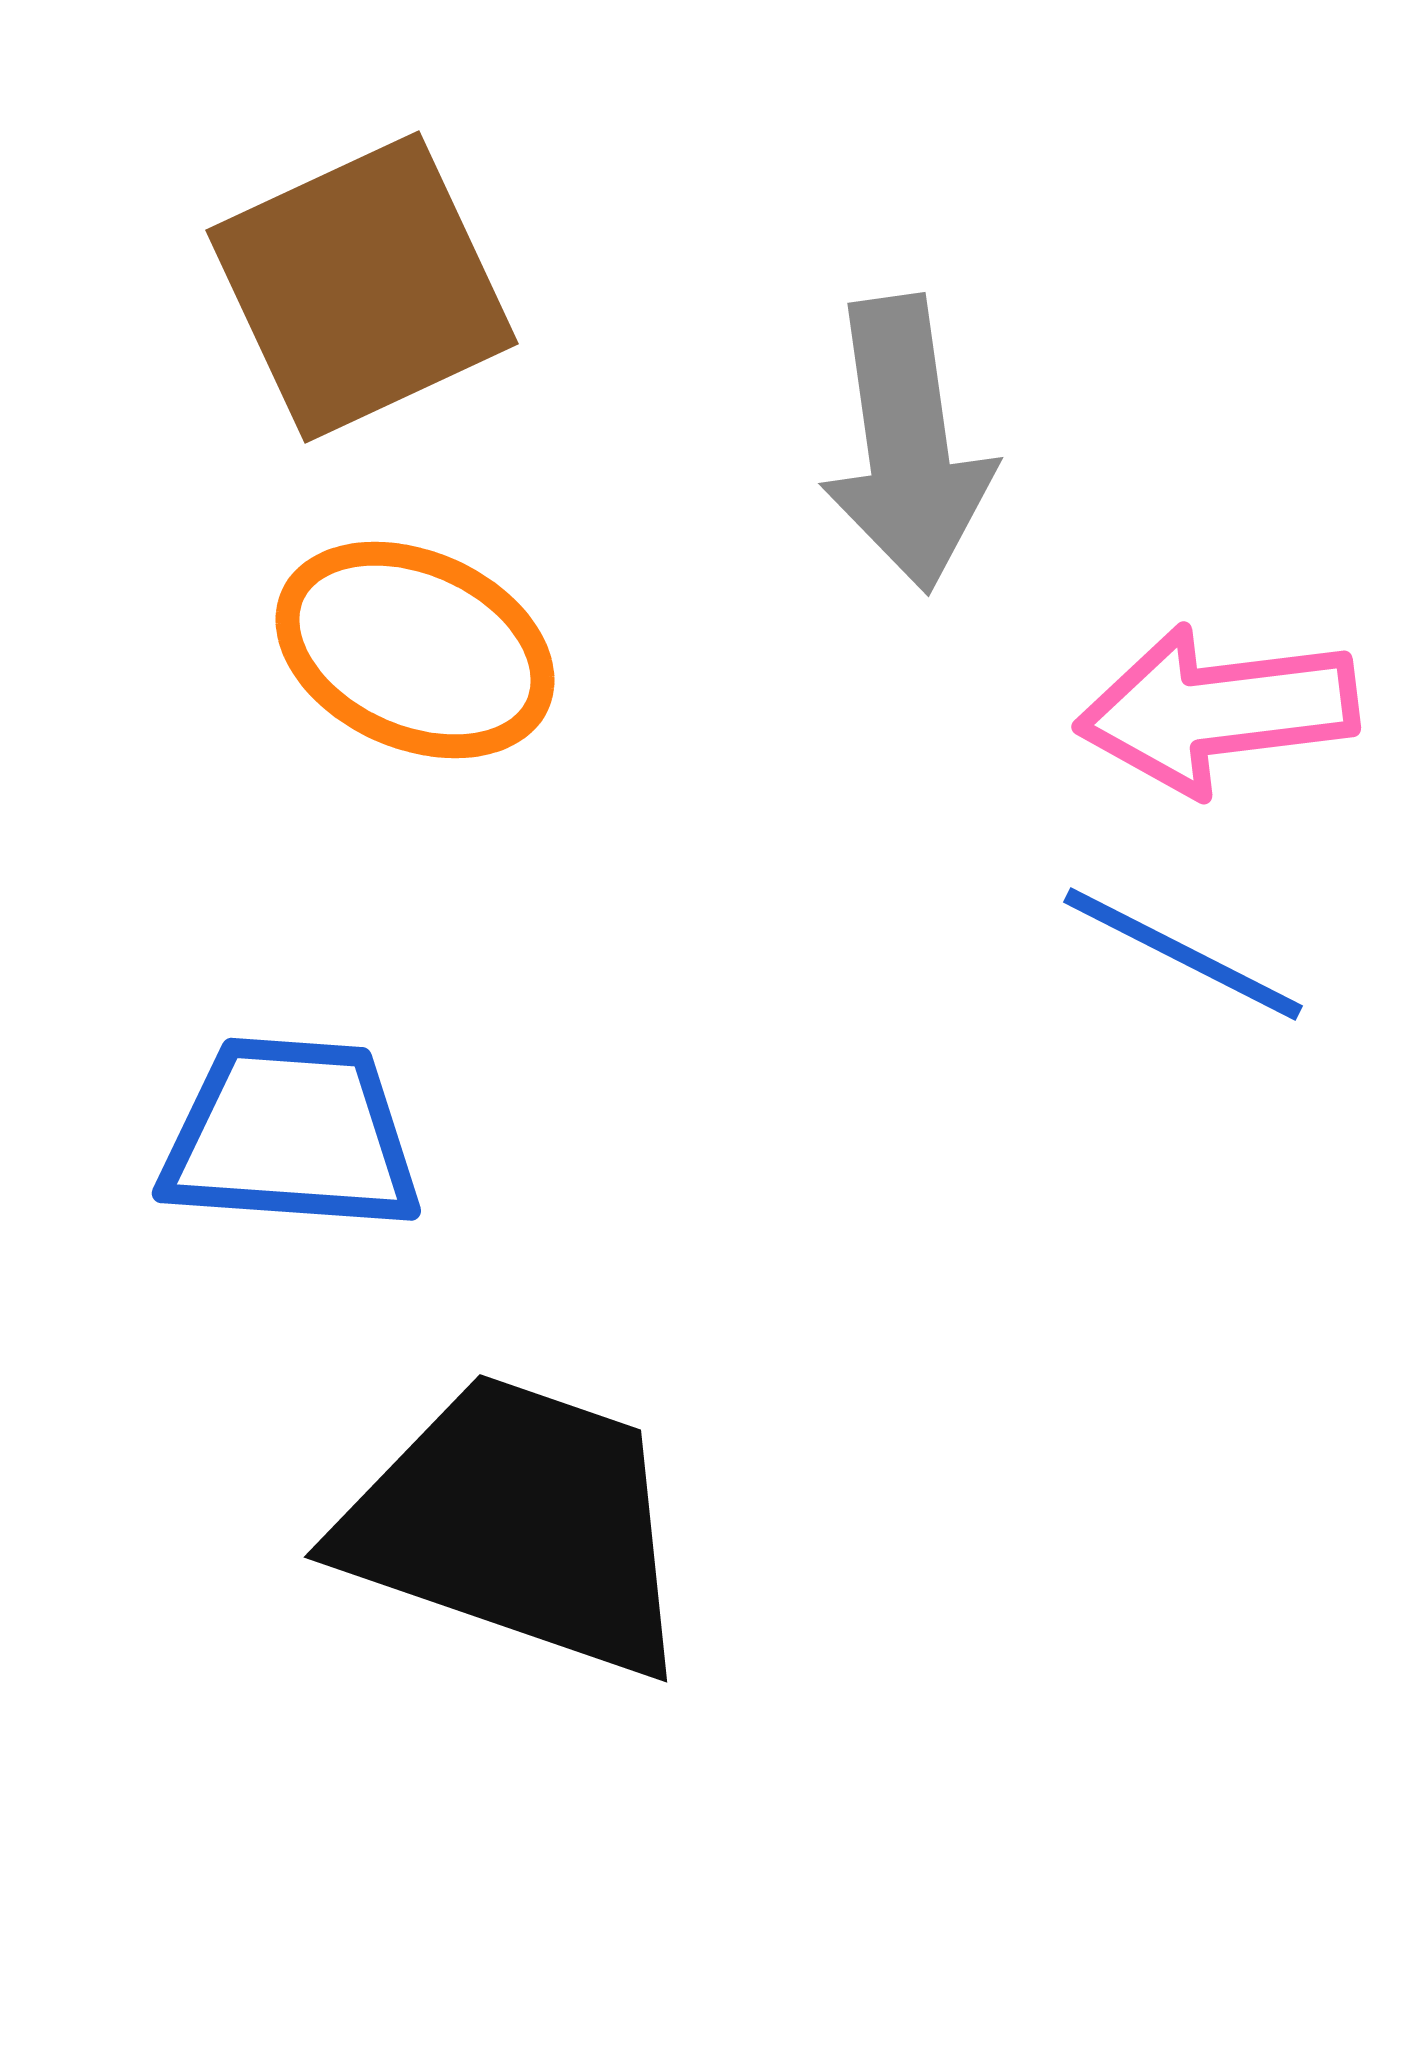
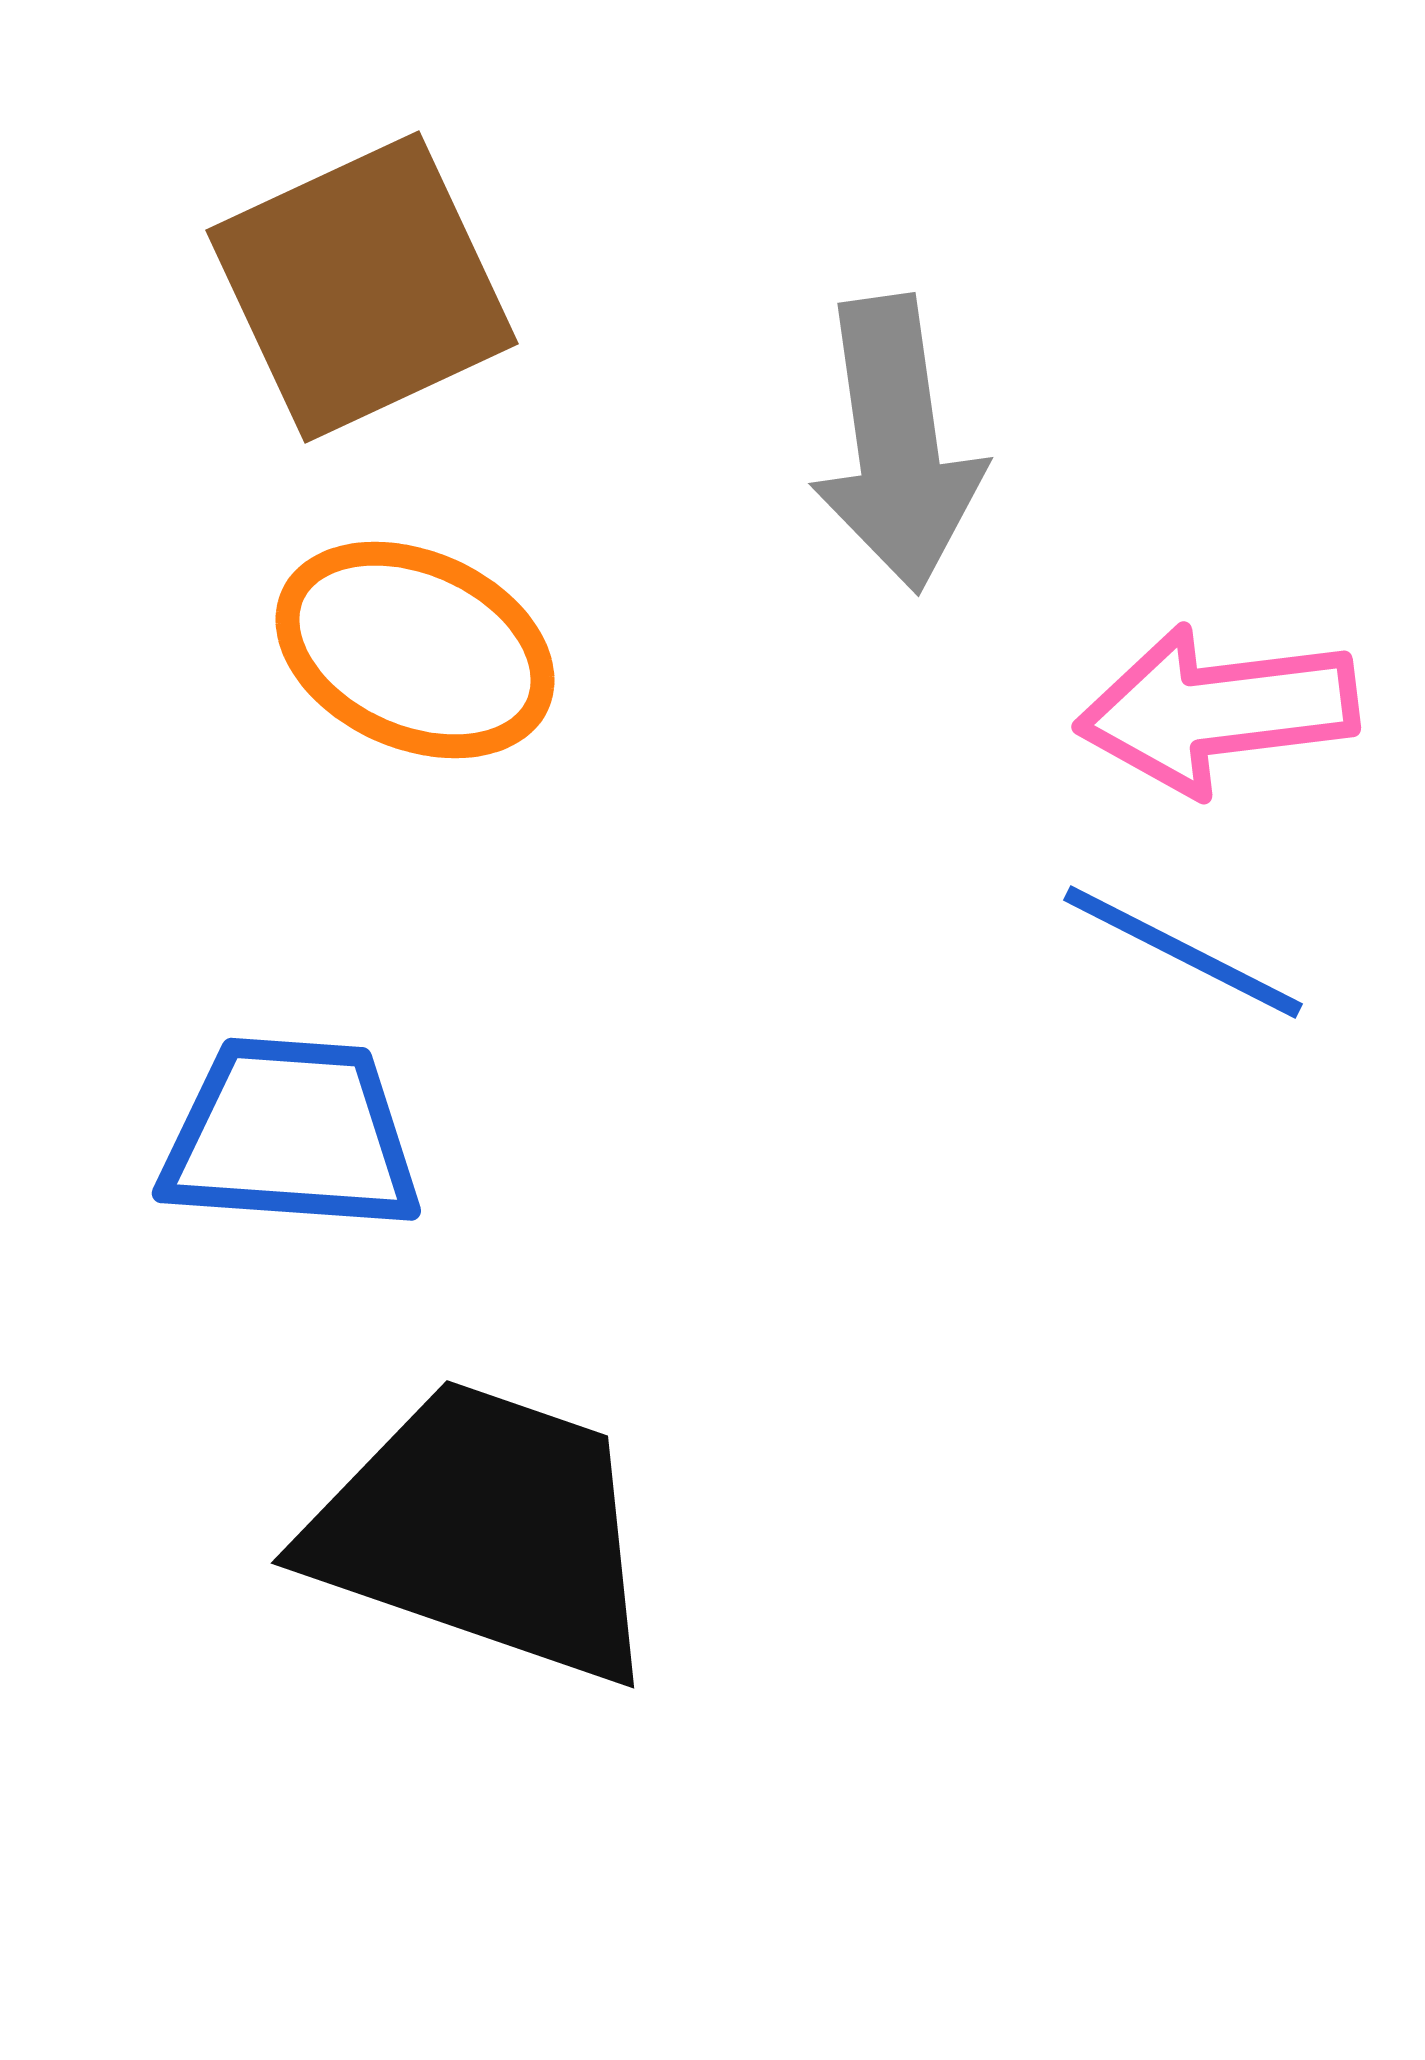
gray arrow: moved 10 px left
blue line: moved 2 px up
black trapezoid: moved 33 px left, 6 px down
